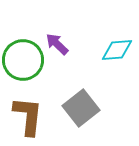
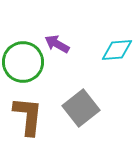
purple arrow: rotated 15 degrees counterclockwise
green circle: moved 2 px down
